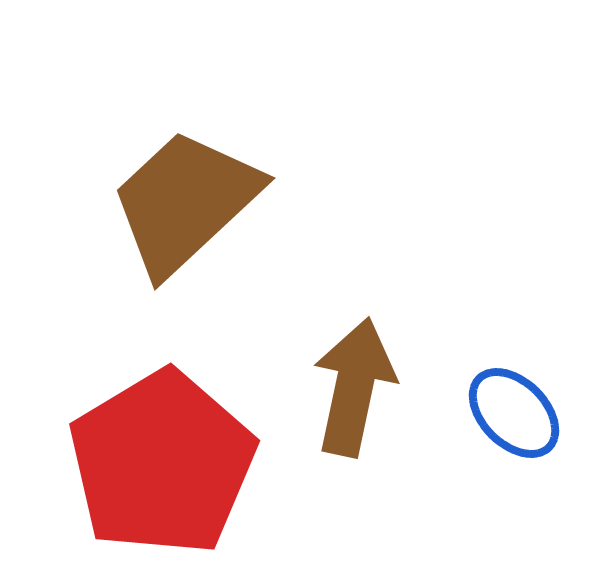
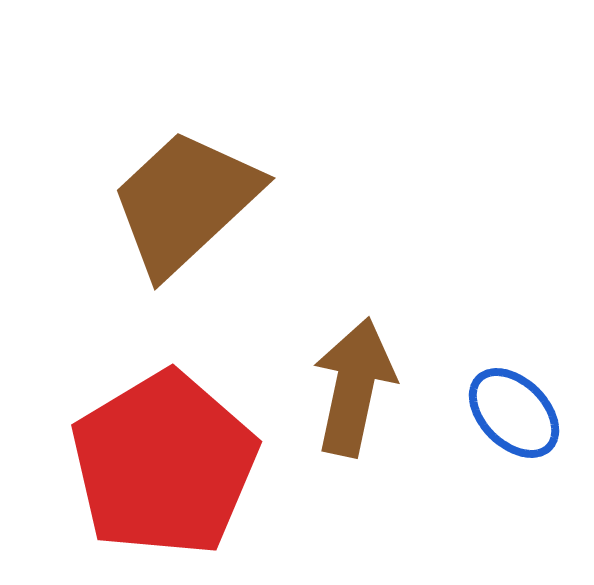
red pentagon: moved 2 px right, 1 px down
